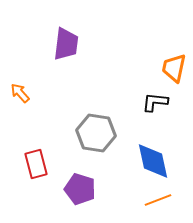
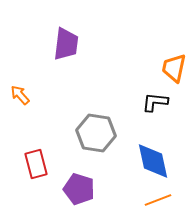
orange arrow: moved 2 px down
purple pentagon: moved 1 px left
